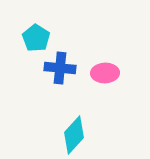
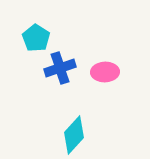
blue cross: rotated 24 degrees counterclockwise
pink ellipse: moved 1 px up
